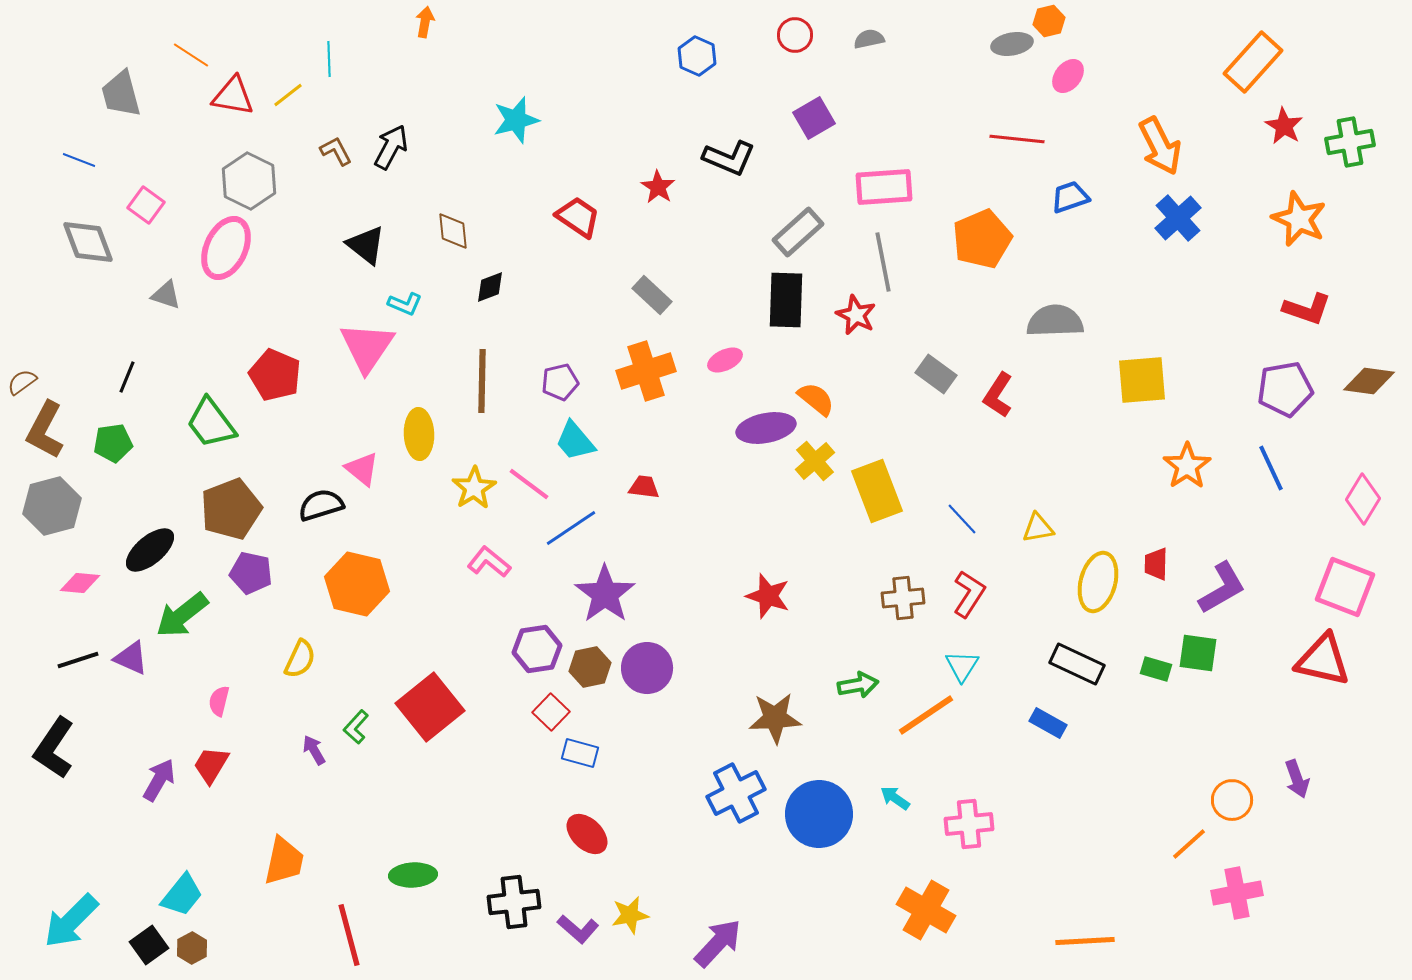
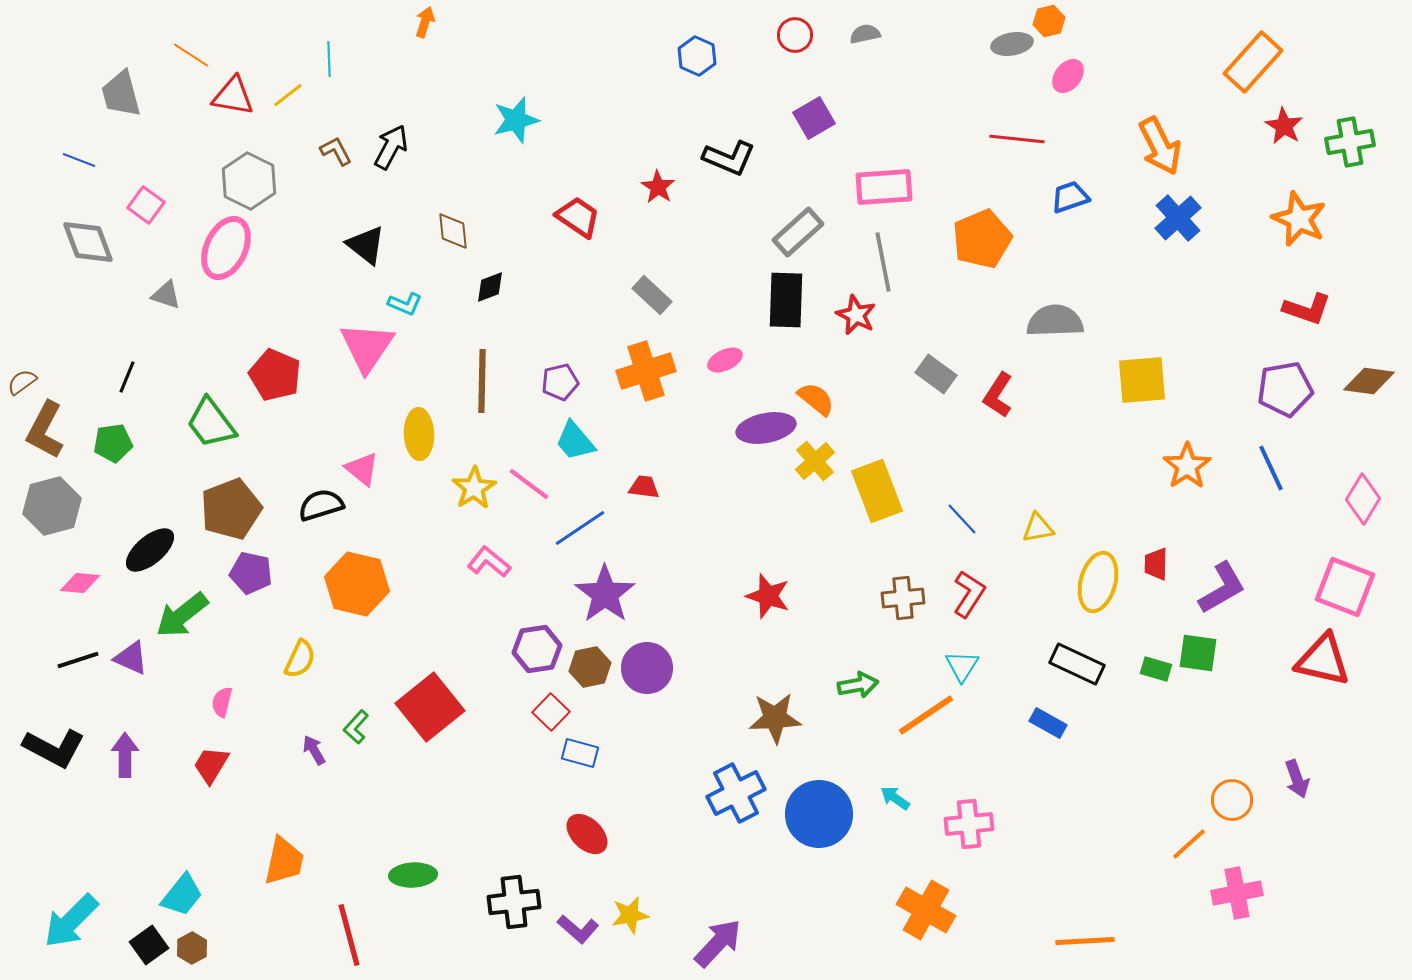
orange arrow at (425, 22): rotated 8 degrees clockwise
gray semicircle at (869, 39): moved 4 px left, 5 px up
blue line at (571, 528): moved 9 px right
pink semicircle at (219, 701): moved 3 px right, 1 px down
black L-shape at (54, 748): rotated 96 degrees counterclockwise
purple arrow at (159, 780): moved 34 px left, 25 px up; rotated 30 degrees counterclockwise
